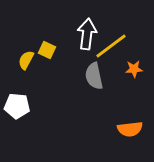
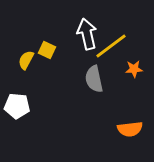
white arrow: rotated 20 degrees counterclockwise
gray semicircle: moved 3 px down
